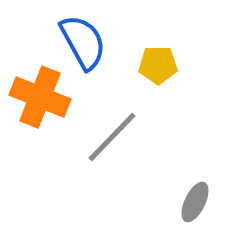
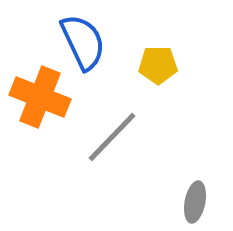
blue semicircle: rotated 4 degrees clockwise
gray ellipse: rotated 15 degrees counterclockwise
